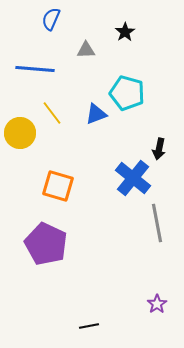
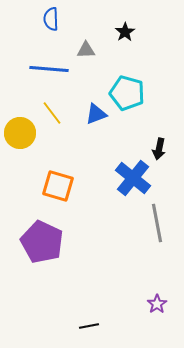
blue semicircle: rotated 25 degrees counterclockwise
blue line: moved 14 px right
purple pentagon: moved 4 px left, 2 px up
